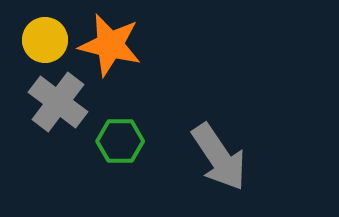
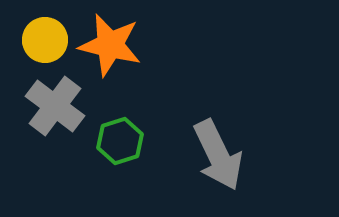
gray cross: moved 3 px left, 4 px down
green hexagon: rotated 18 degrees counterclockwise
gray arrow: moved 1 px left, 2 px up; rotated 8 degrees clockwise
